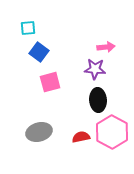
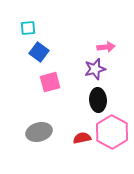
purple star: rotated 20 degrees counterclockwise
red semicircle: moved 1 px right, 1 px down
